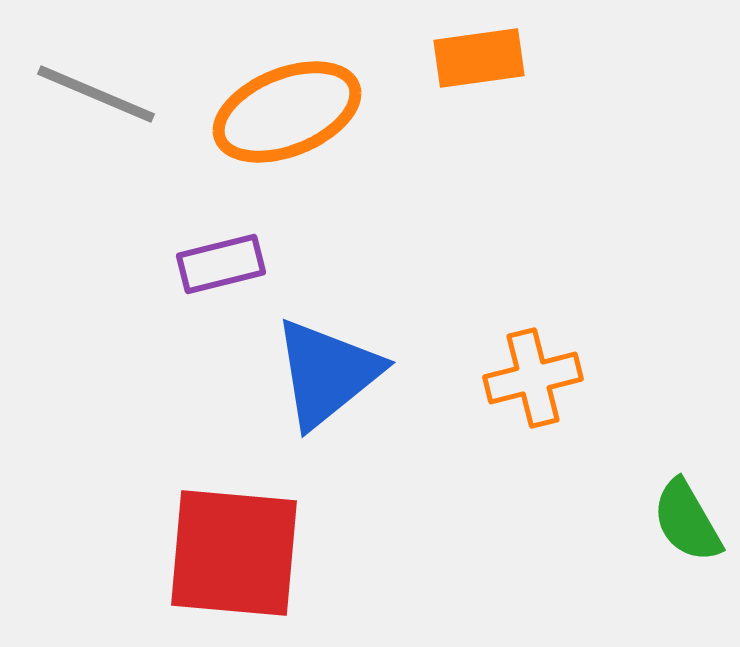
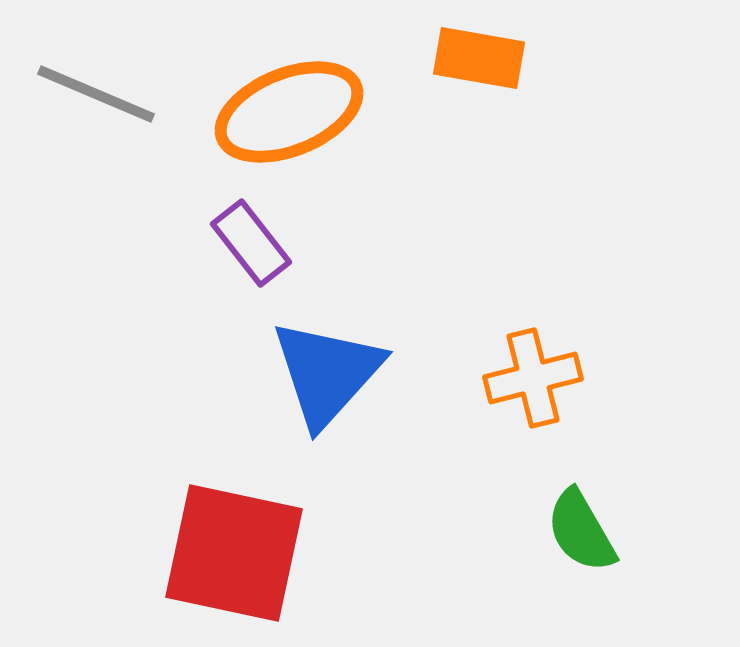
orange rectangle: rotated 18 degrees clockwise
orange ellipse: moved 2 px right
purple rectangle: moved 30 px right, 21 px up; rotated 66 degrees clockwise
blue triangle: rotated 9 degrees counterclockwise
green semicircle: moved 106 px left, 10 px down
red square: rotated 7 degrees clockwise
